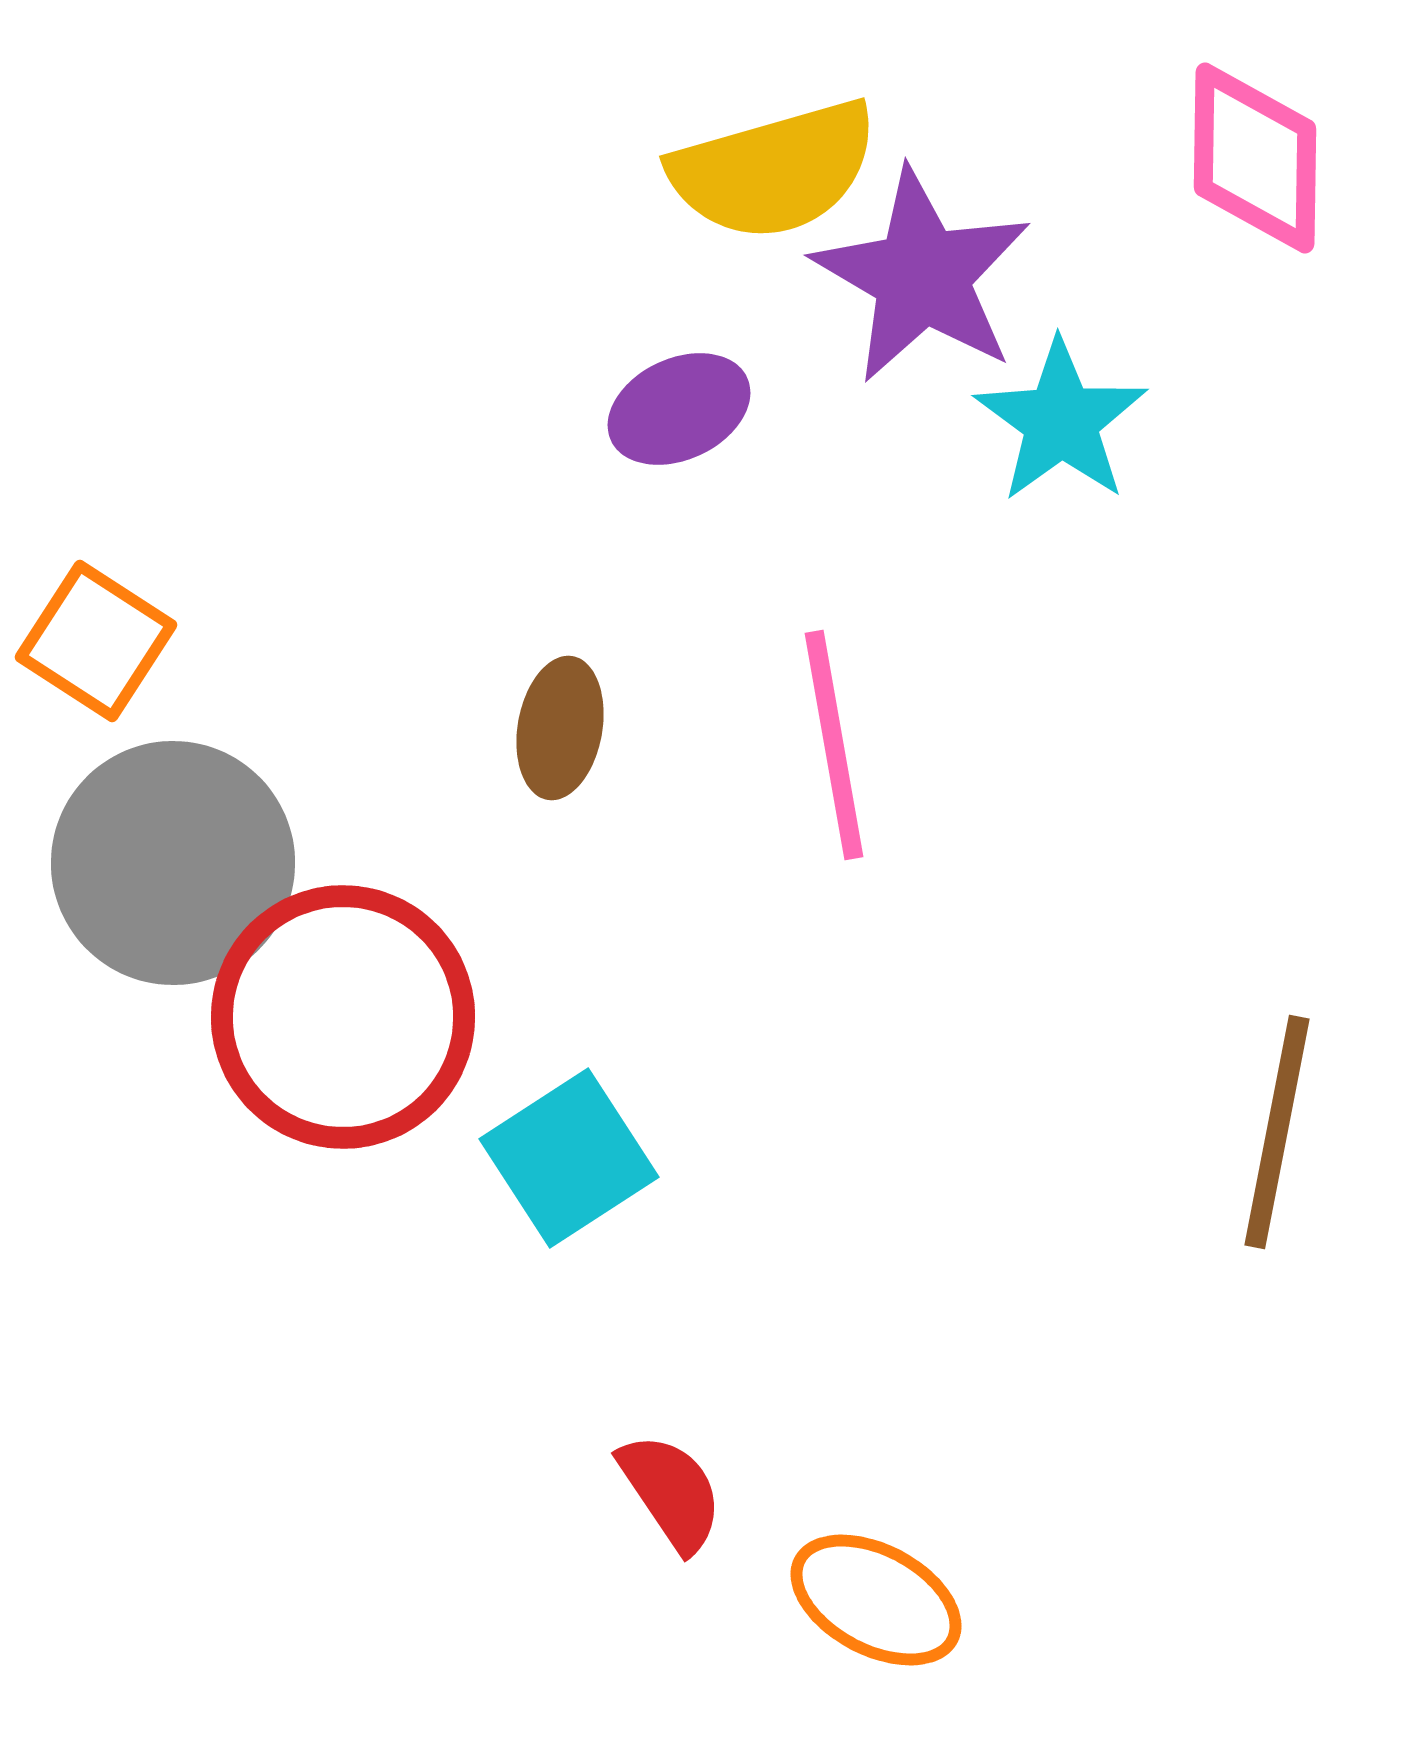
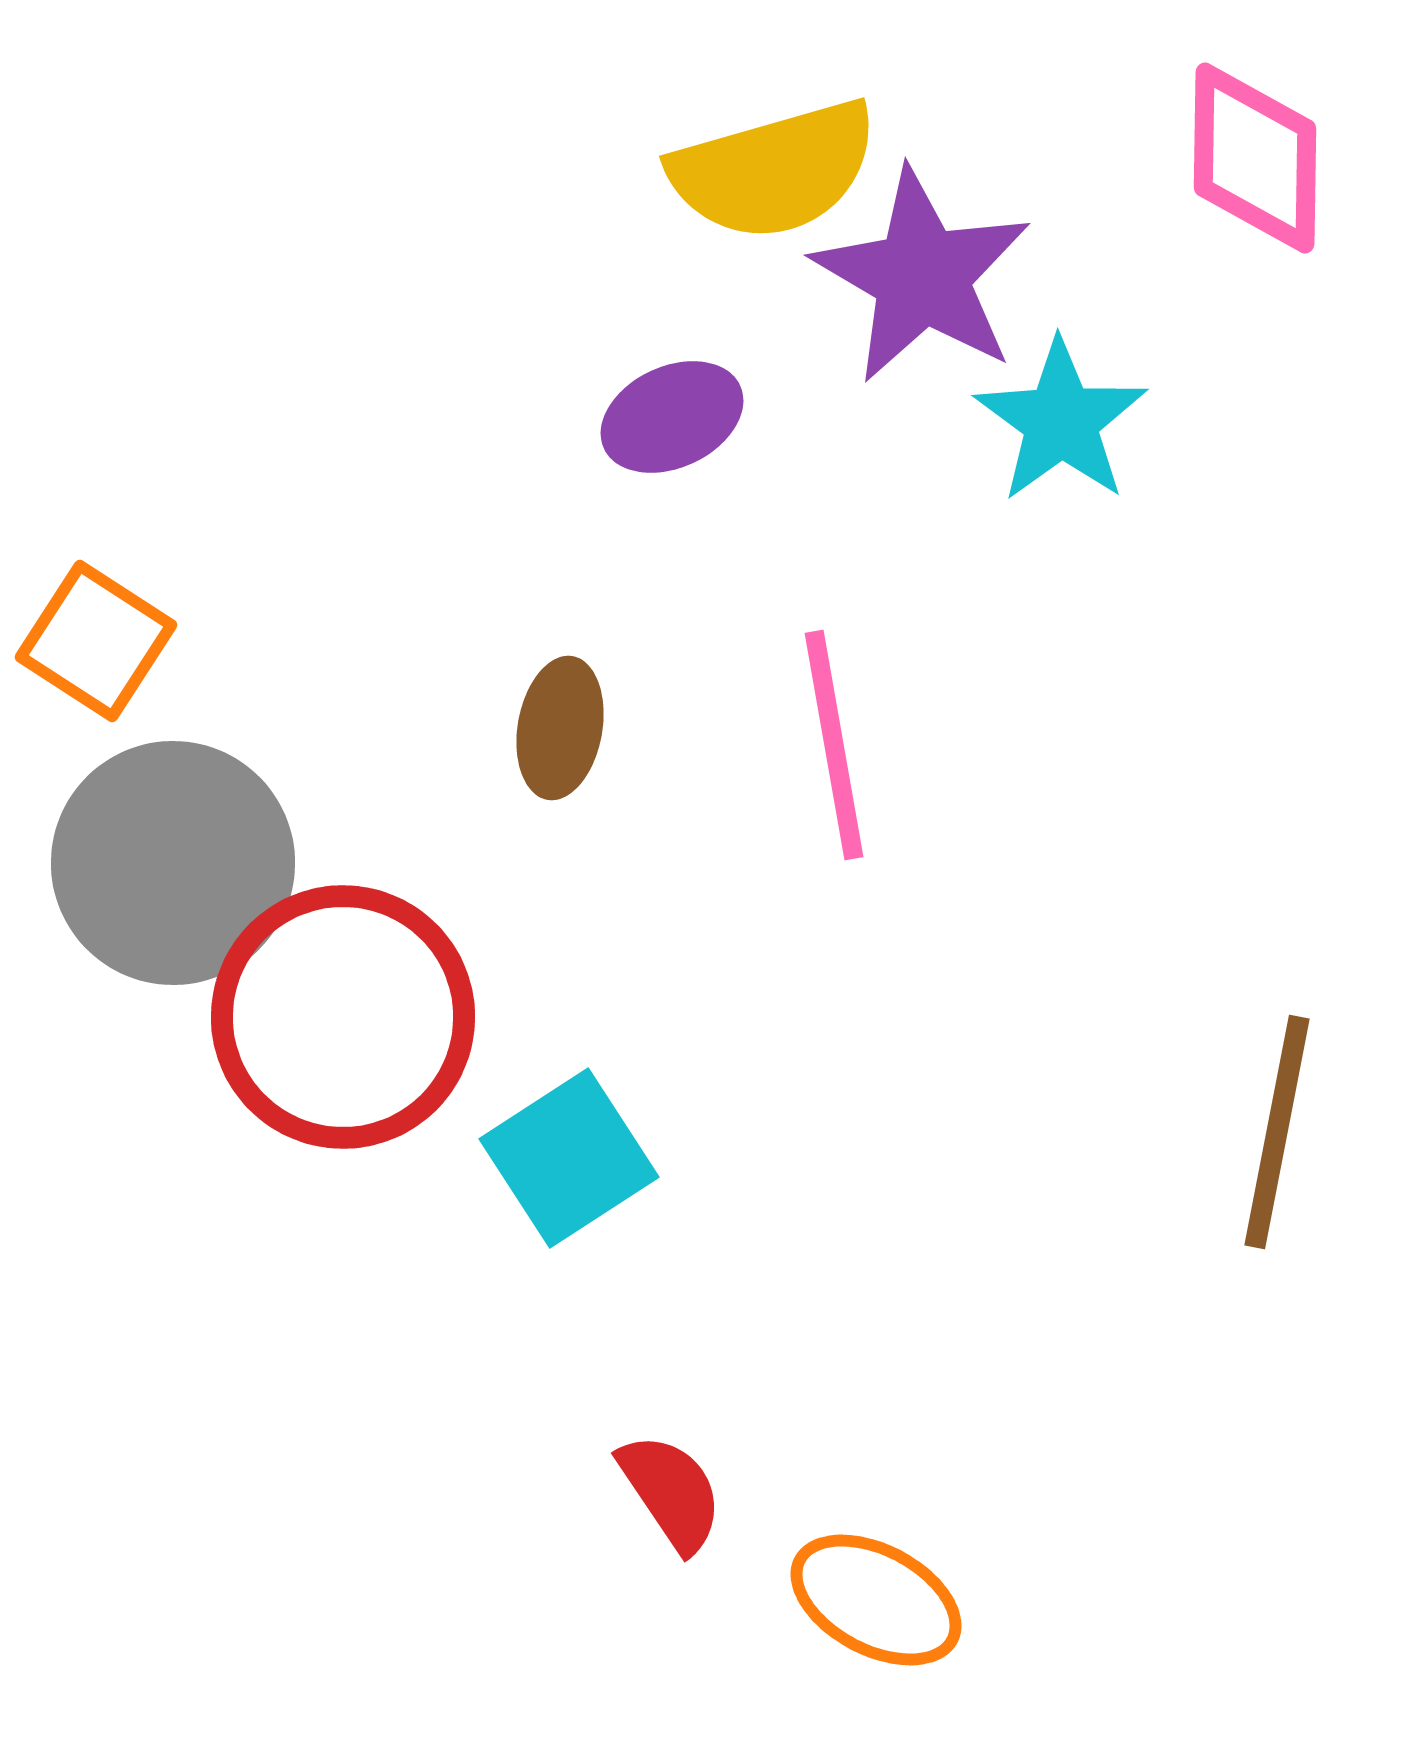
purple ellipse: moved 7 px left, 8 px down
